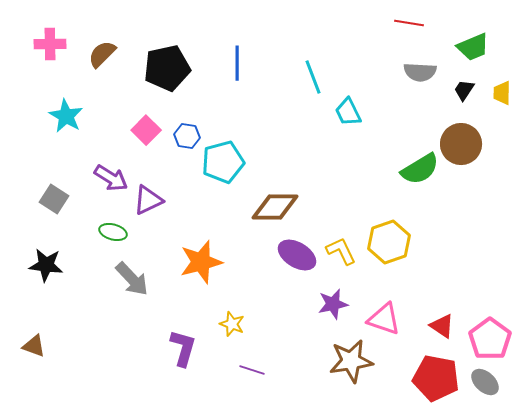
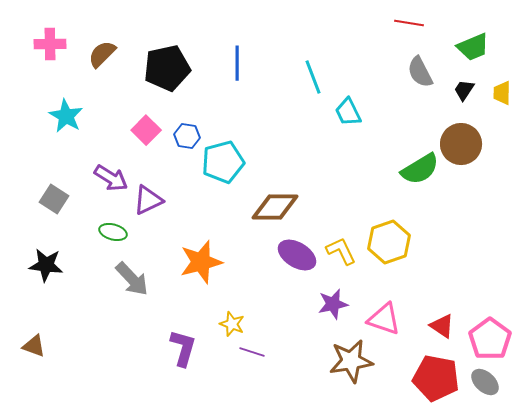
gray semicircle: rotated 60 degrees clockwise
purple line: moved 18 px up
